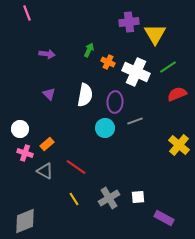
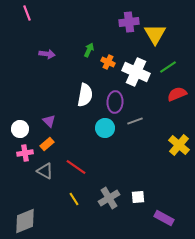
purple triangle: moved 27 px down
pink cross: rotated 28 degrees counterclockwise
